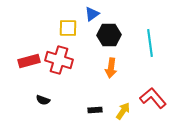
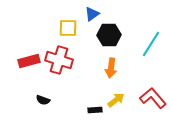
cyan line: moved 1 px right, 1 px down; rotated 40 degrees clockwise
yellow arrow: moved 7 px left, 11 px up; rotated 18 degrees clockwise
